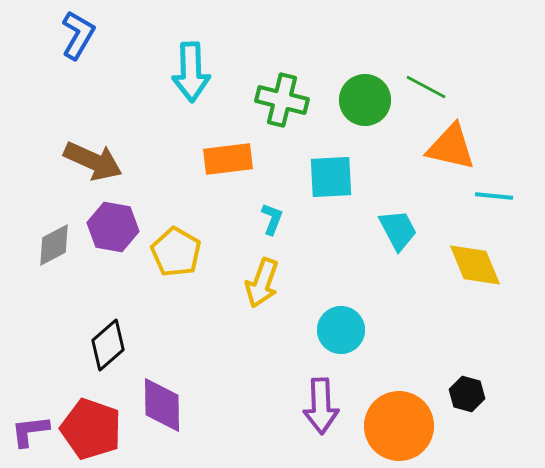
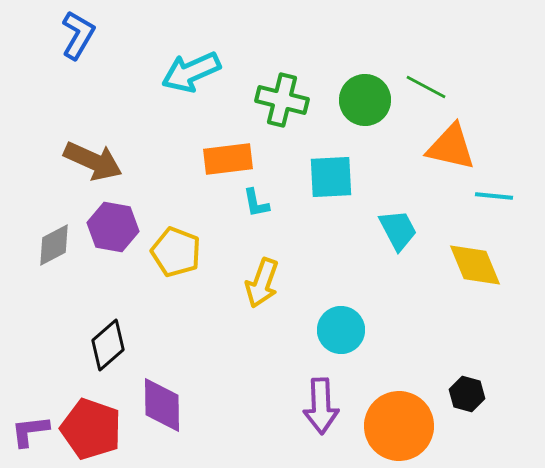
cyan arrow: rotated 68 degrees clockwise
cyan L-shape: moved 16 px left, 16 px up; rotated 148 degrees clockwise
yellow pentagon: rotated 9 degrees counterclockwise
